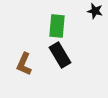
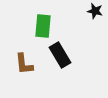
green rectangle: moved 14 px left
brown L-shape: rotated 30 degrees counterclockwise
